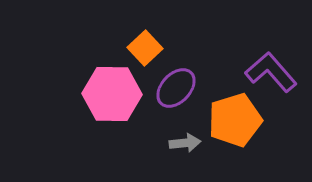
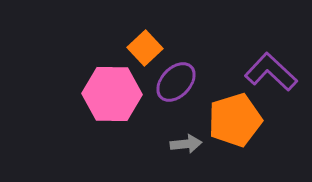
purple L-shape: rotated 6 degrees counterclockwise
purple ellipse: moved 6 px up
gray arrow: moved 1 px right, 1 px down
